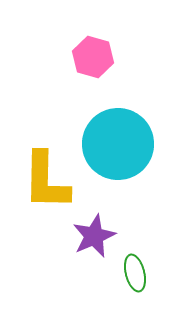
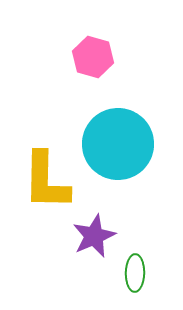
green ellipse: rotated 15 degrees clockwise
